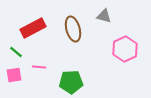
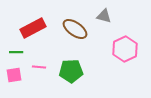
brown ellipse: moved 2 px right; rotated 40 degrees counterclockwise
green line: rotated 40 degrees counterclockwise
green pentagon: moved 11 px up
